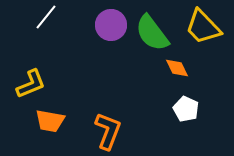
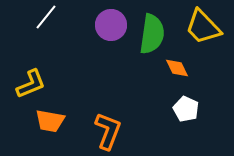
green semicircle: moved 1 px down; rotated 135 degrees counterclockwise
